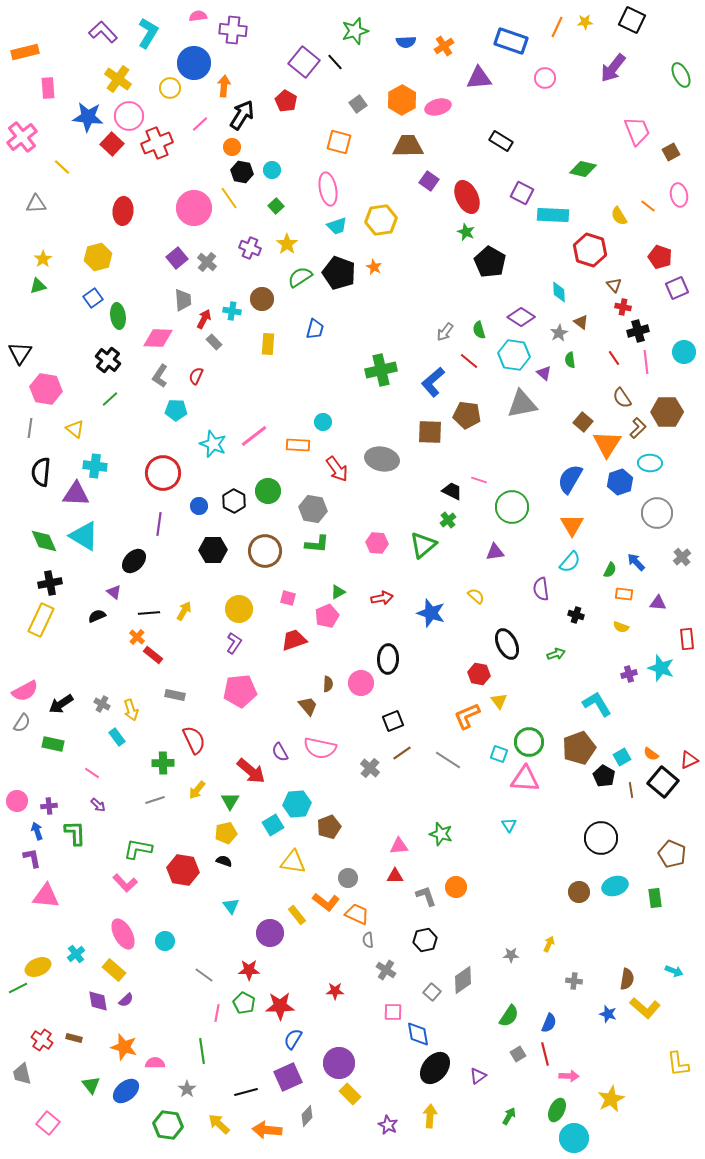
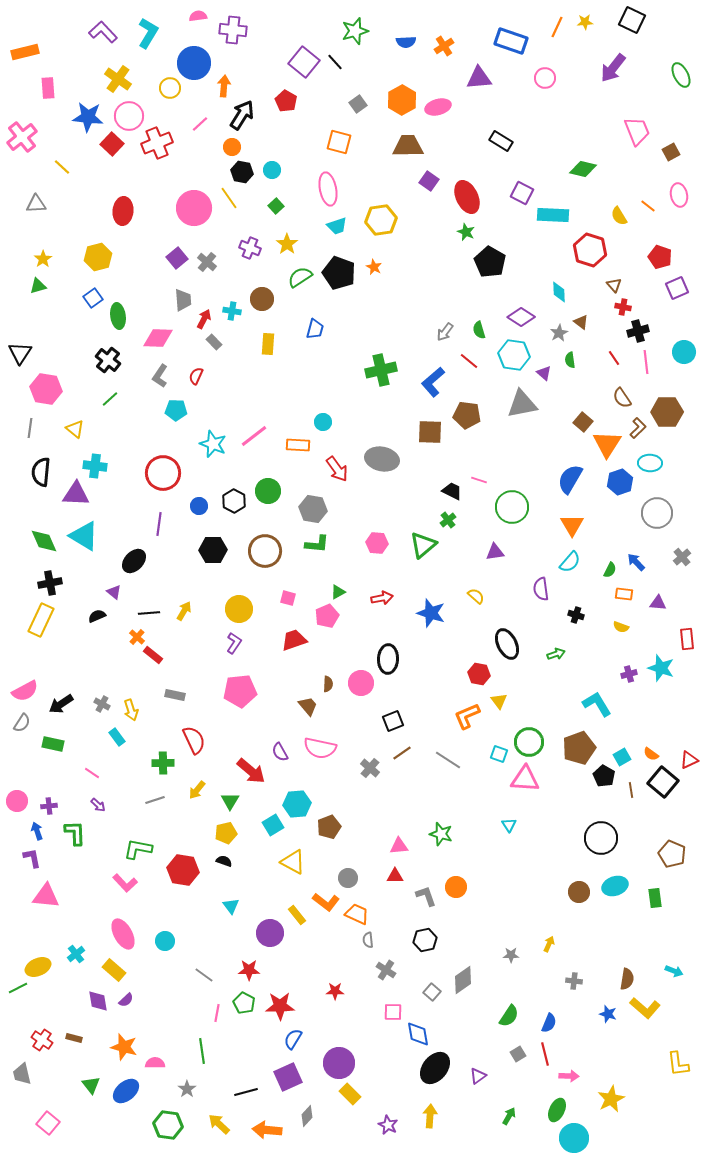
yellow triangle at (293, 862): rotated 20 degrees clockwise
